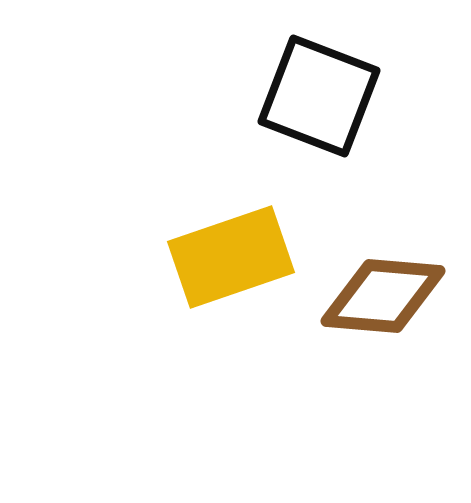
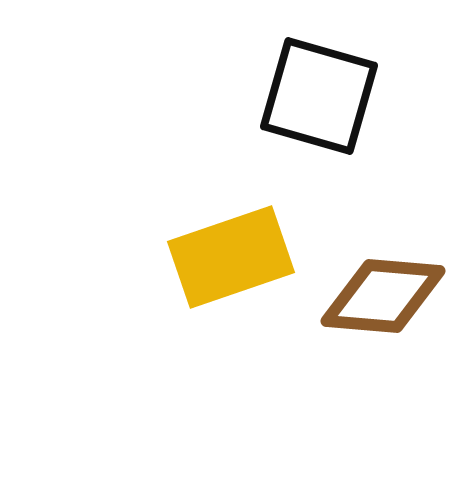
black square: rotated 5 degrees counterclockwise
